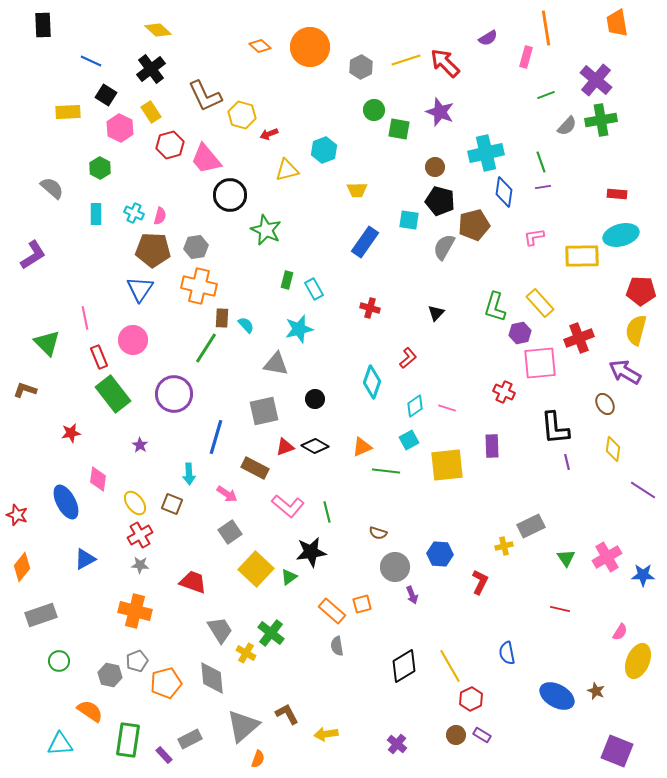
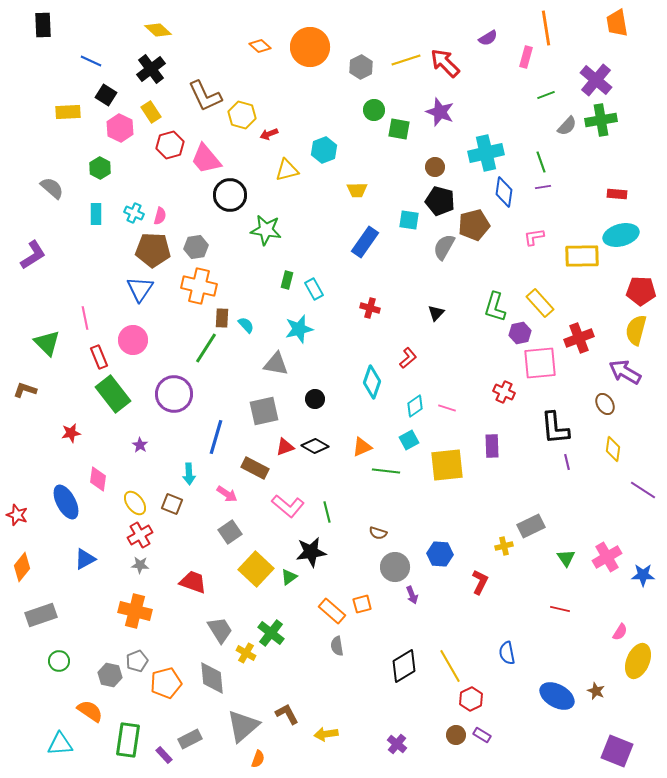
green star at (266, 230): rotated 16 degrees counterclockwise
